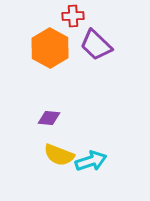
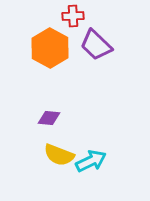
cyan arrow: rotated 8 degrees counterclockwise
